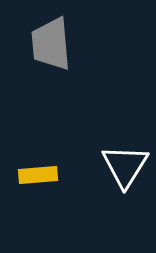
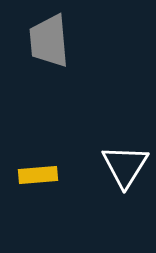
gray trapezoid: moved 2 px left, 3 px up
